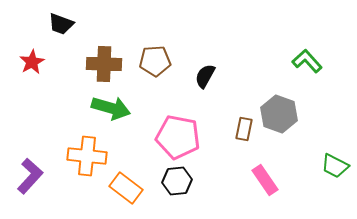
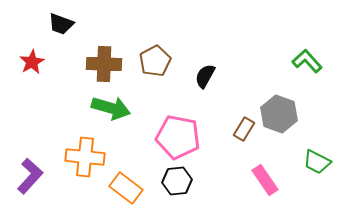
brown pentagon: rotated 24 degrees counterclockwise
brown rectangle: rotated 20 degrees clockwise
orange cross: moved 2 px left, 1 px down
green trapezoid: moved 18 px left, 4 px up
